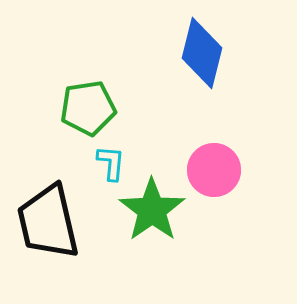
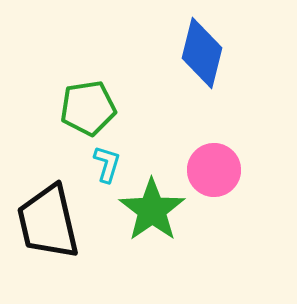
cyan L-shape: moved 4 px left, 1 px down; rotated 12 degrees clockwise
